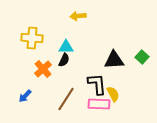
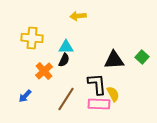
orange cross: moved 1 px right, 2 px down
